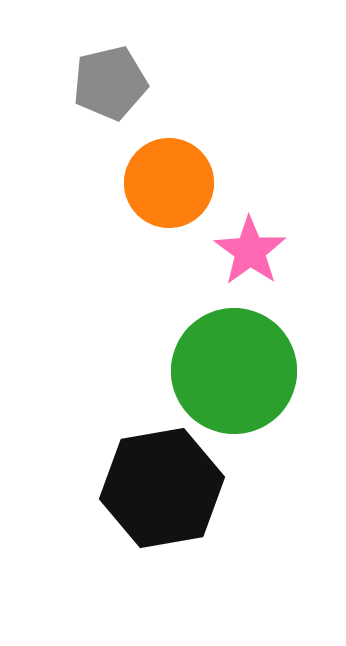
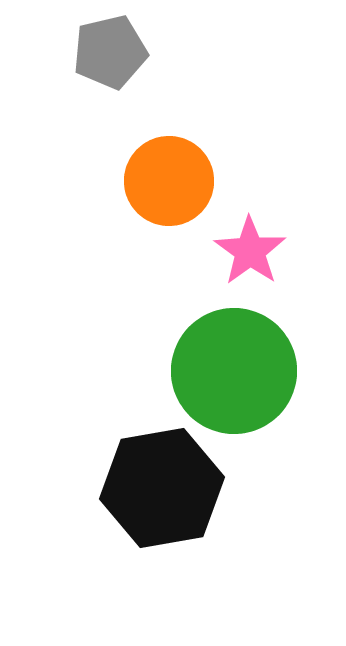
gray pentagon: moved 31 px up
orange circle: moved 2 px up
